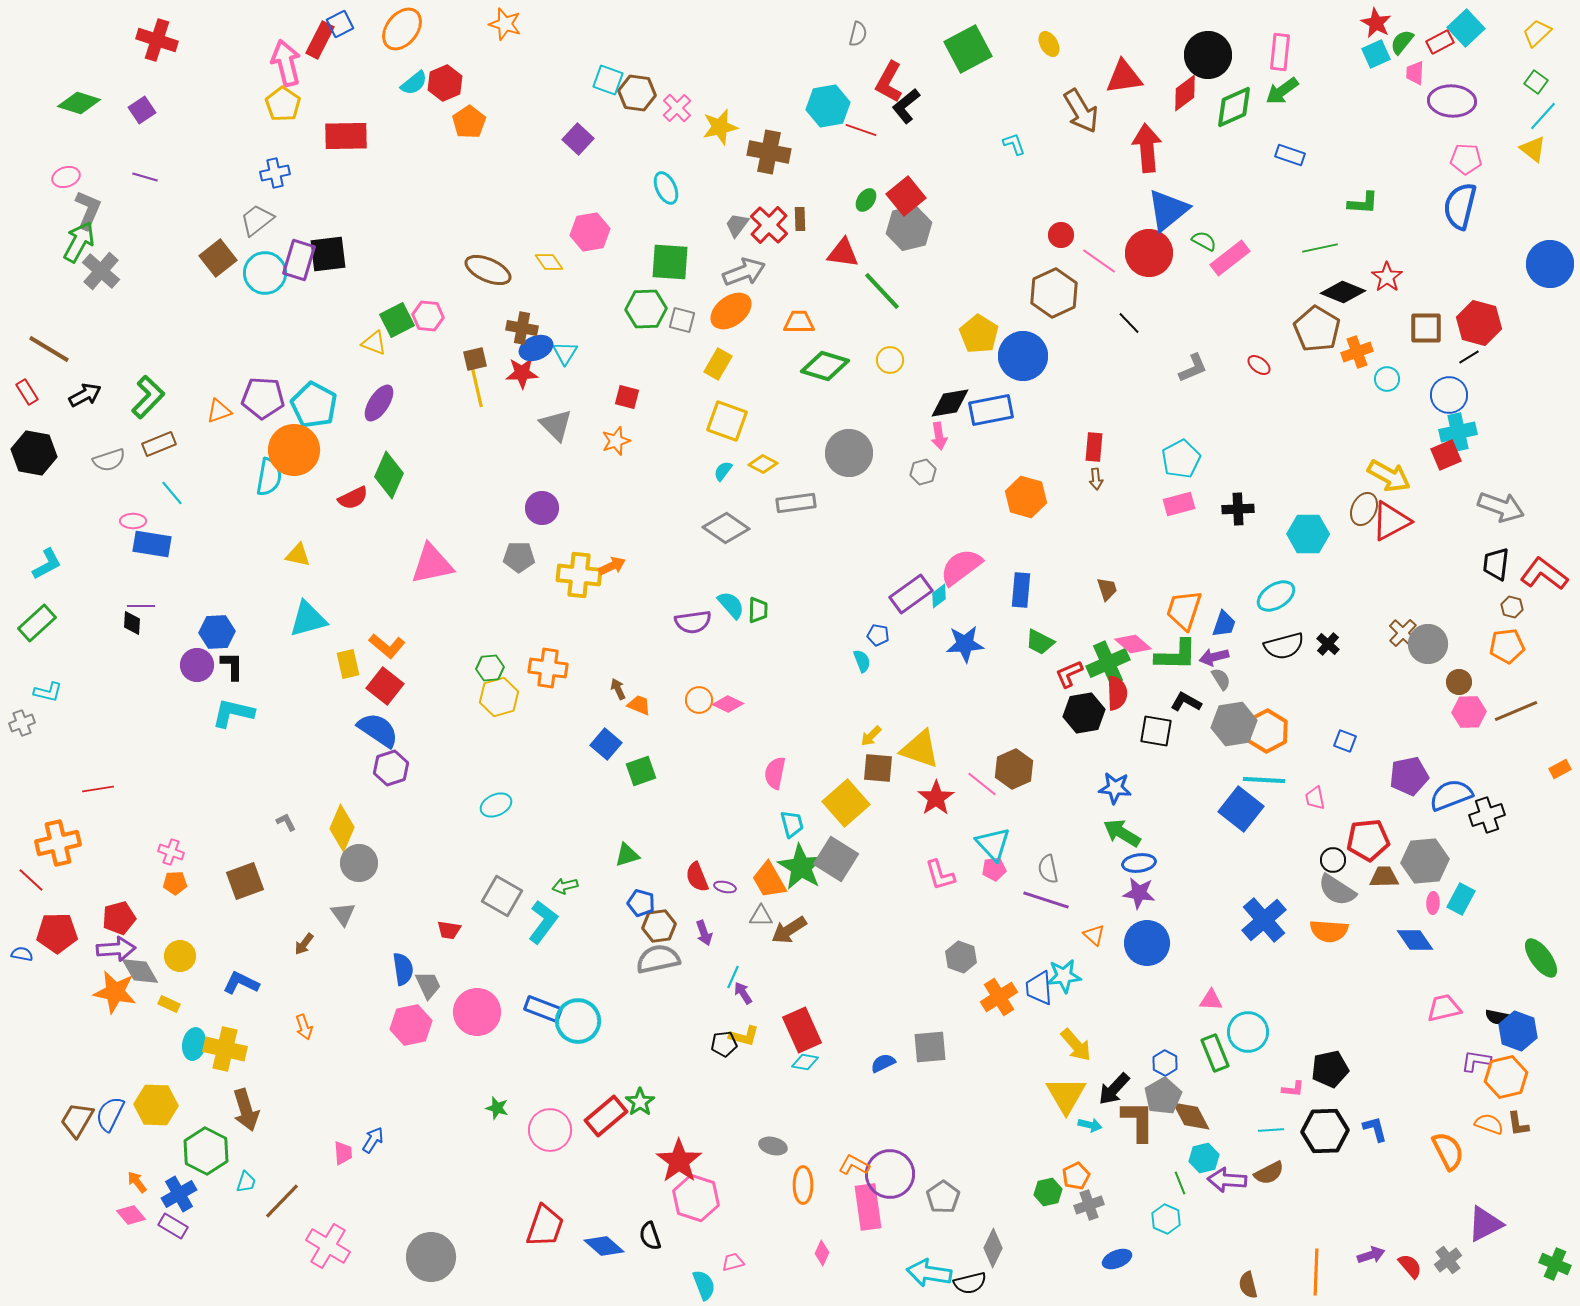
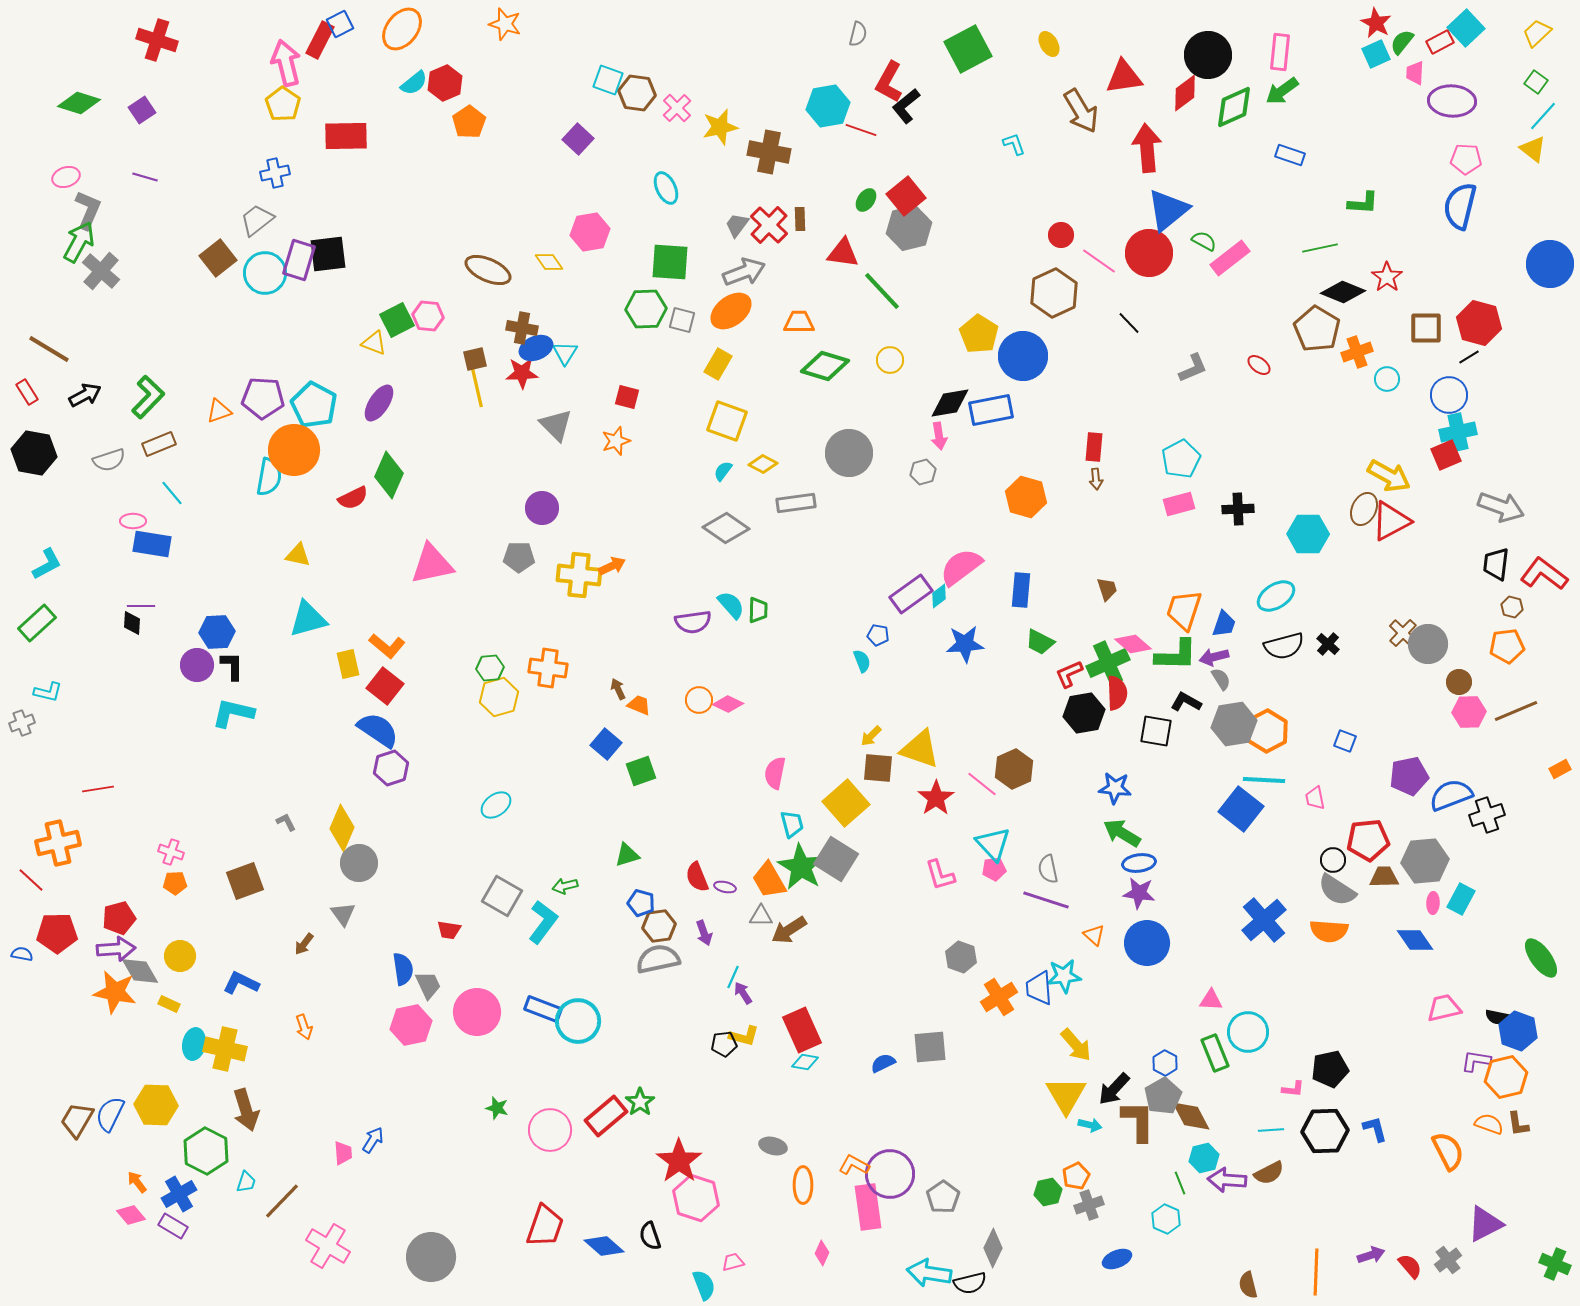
cyan ellipse at (496, 805): rotated 12 degrees counterclockwise
